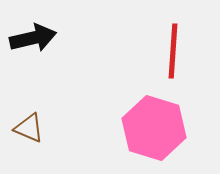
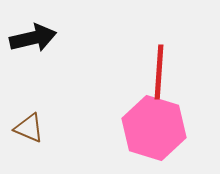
red line: moved 14 px left, 21 px down
